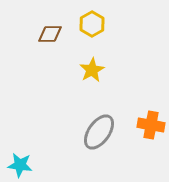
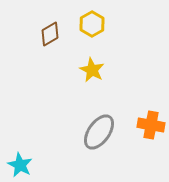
brown diamond: rotated 30 degrees counterclockwise
yellow star: rotated 15 degrees counterclockwise
cyan star: rotated 20 degrees clockwise
